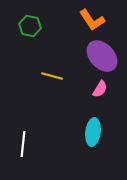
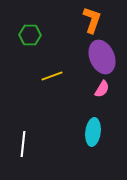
orange L-shape: rotated 128 degrees counterclockwise
green hexagon: moved 9 px down; rotated 10 degrees counterclockwise
purple ellipse: moved 1 px down; rotated 20 degrees clockwise
yellow line: rotated 35 degrees counterclockwise
pink semicircle: moved 2 px right
